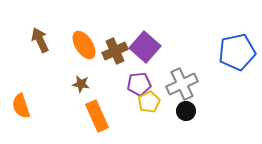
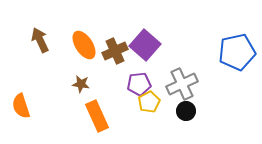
purple square: moved 2 px up
